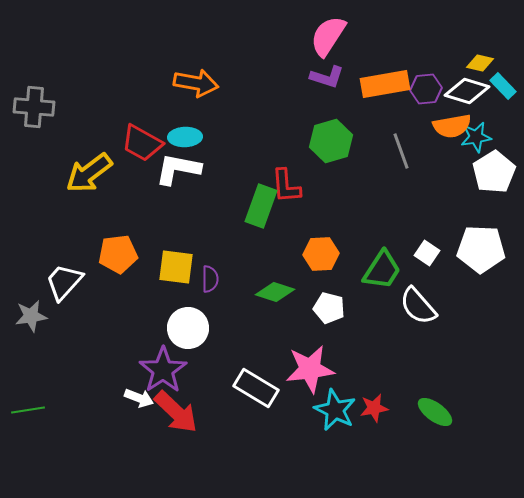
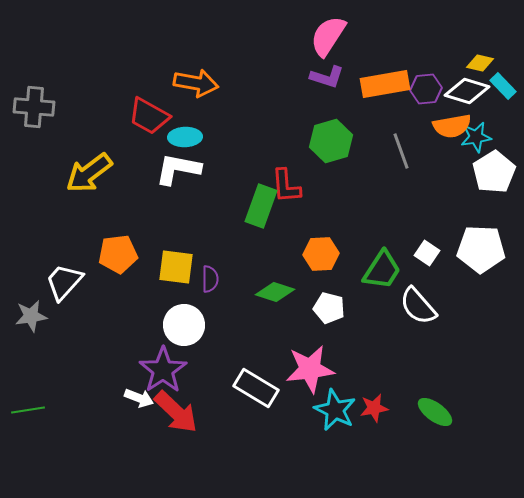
red trapezoid at (142, 143): moved 7 px right, 27 px up
white circle at (188, 328): moved 4 px left, 3 px up
